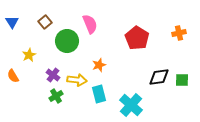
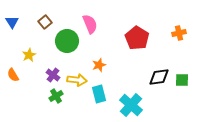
orange semicircle: moved 1 px up
